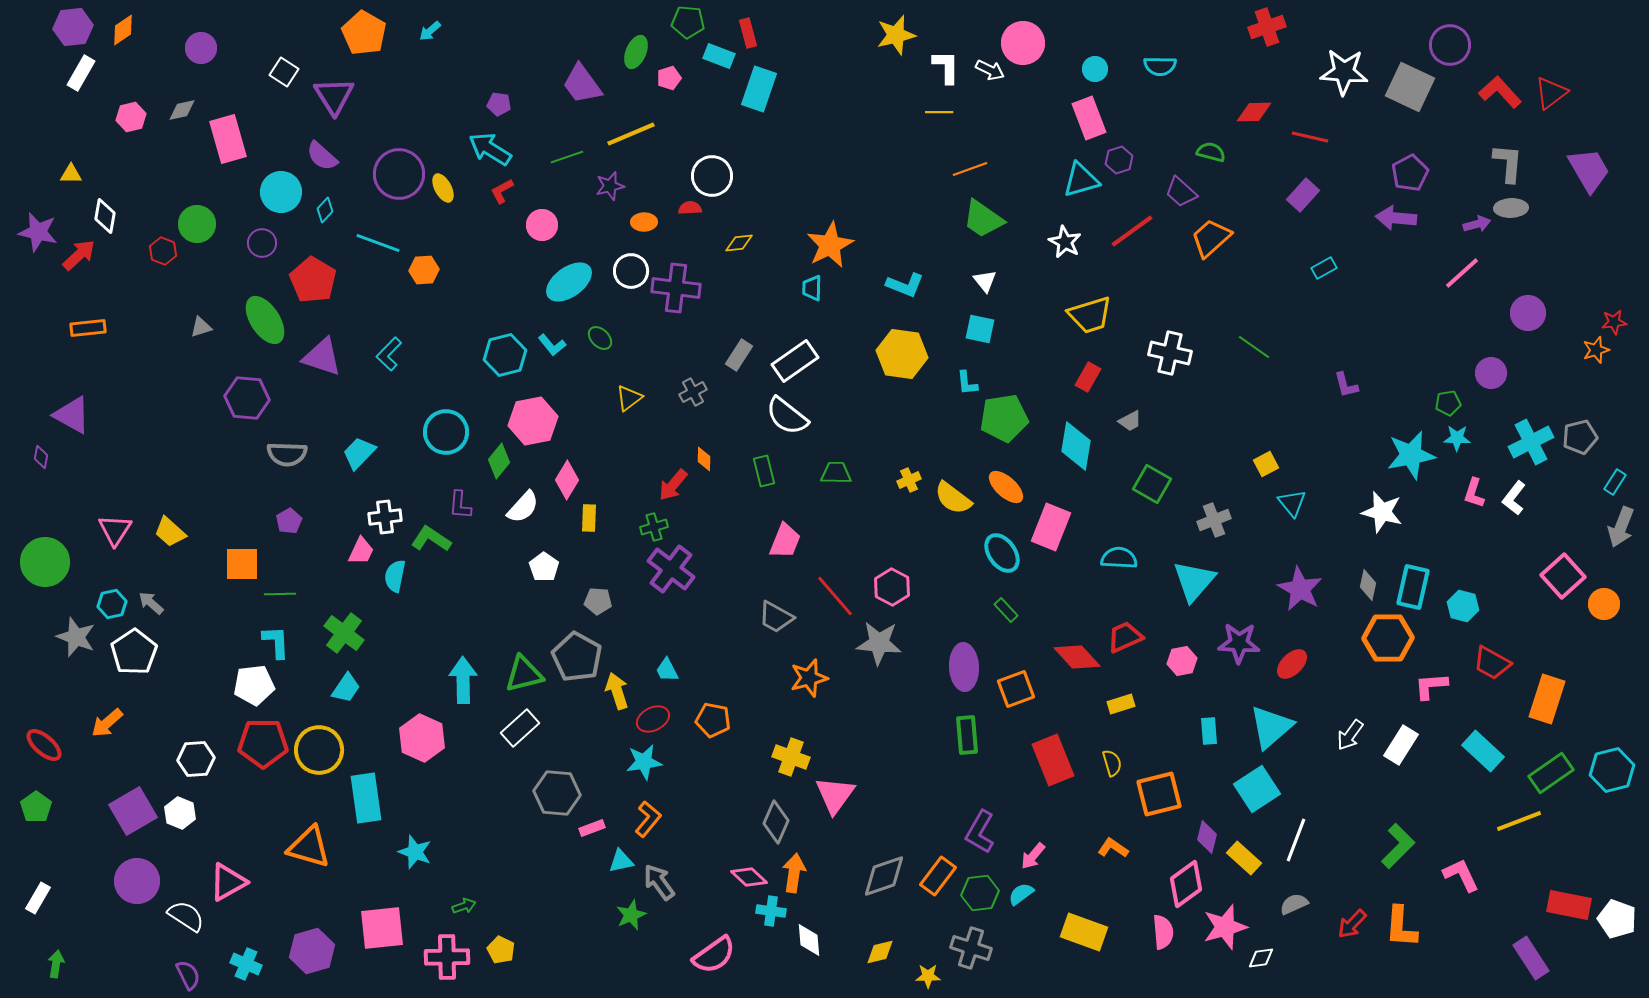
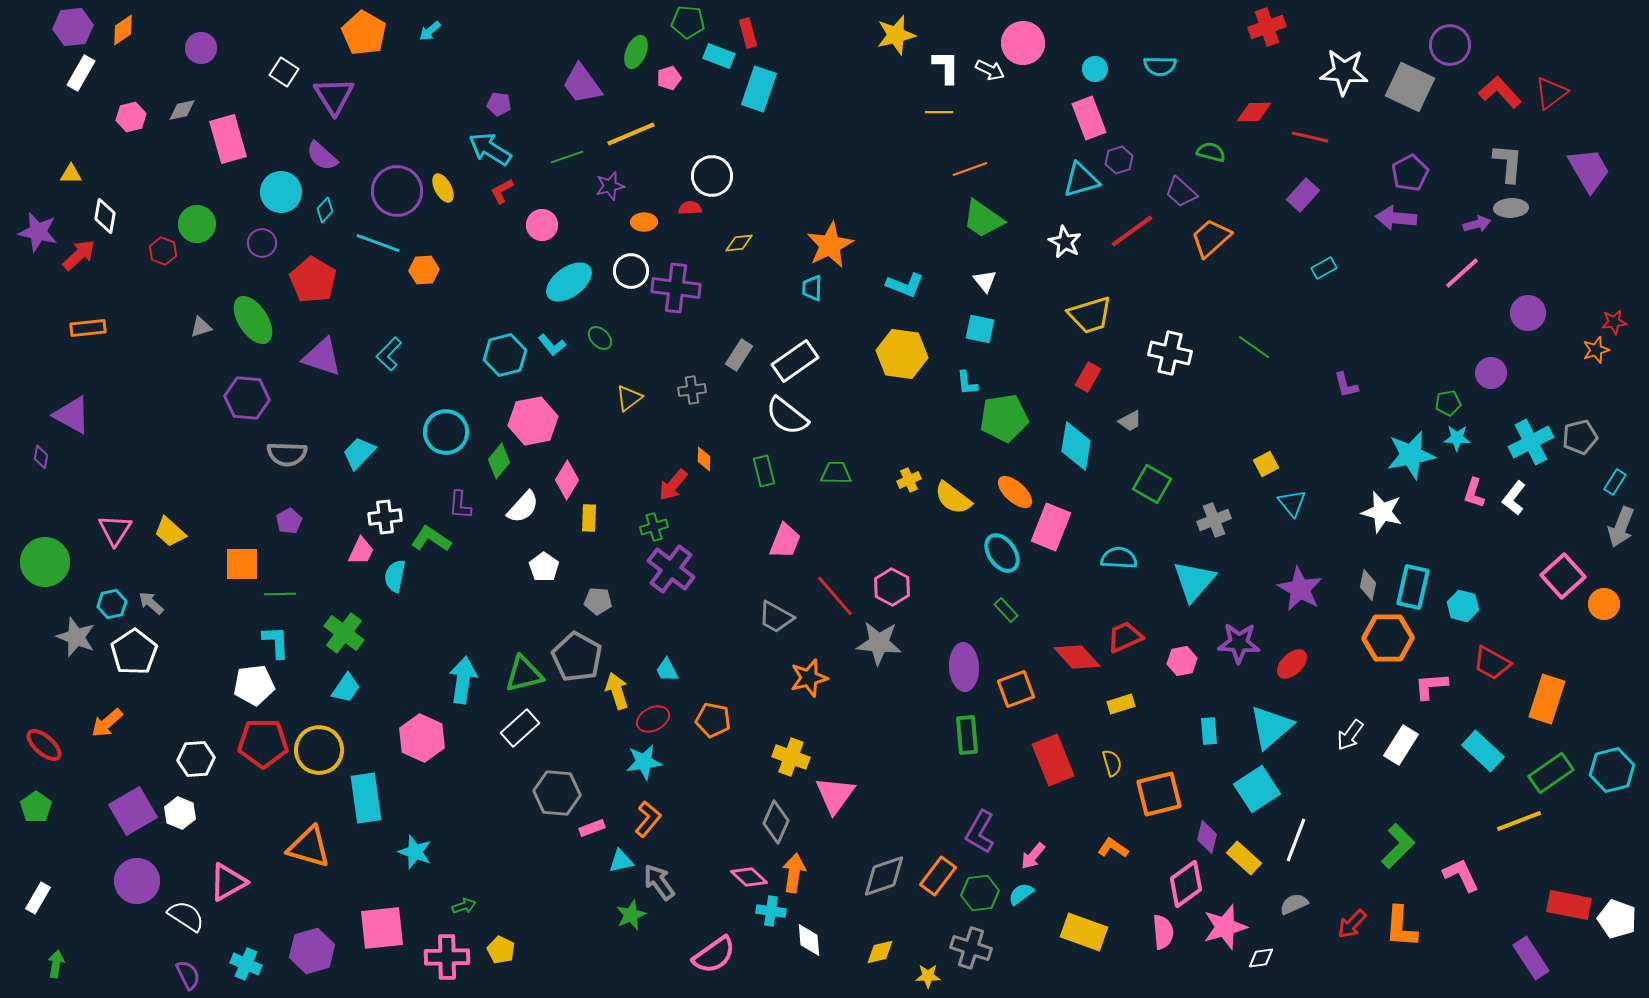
purple circle at (399, 174): moved 2 px left, 17 px down
green ellipse at (265, 320): moved 12 px left
gray cross at (693, 392): moved 1 px left, 2 px up; rotated 20 degrees clockwise
orange ellipse at (1006, 487): moved 9 px right, 5 px down
cyan arrow at (463, 680): rotated 9 degrees clockwise
